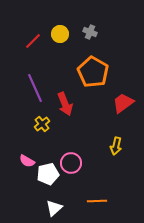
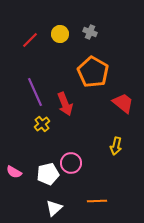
red line: moved 3 px left, 1 px up
purple line: moved 4 px down
red trapezoid: rotated 75 degrees clockwise
pink semicircle: moved 13 px left, 11 px down
